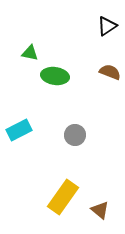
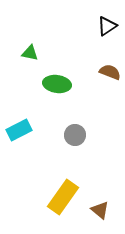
green ellipse: moved 2 px right, 8 px down
